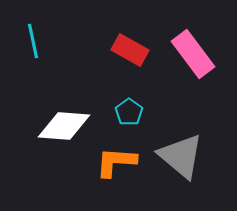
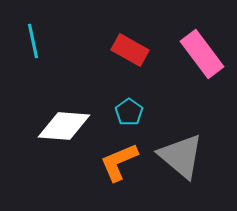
pink rectangle: moved 9 px right
orange L-shape: moved 3 px right; rotated 27 degrees counterclockwise
